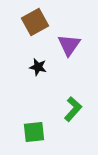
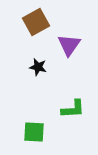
brown square: moved 1 px right
green L-shape: rotated 45 degrees clockwise
green square: rotated 10 degrees clockwise
